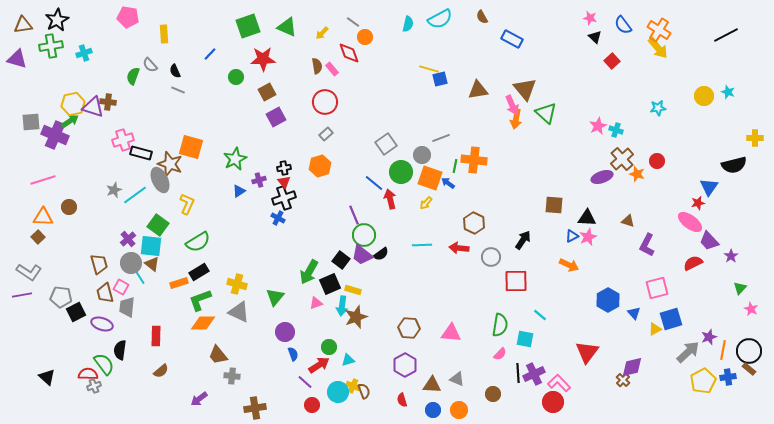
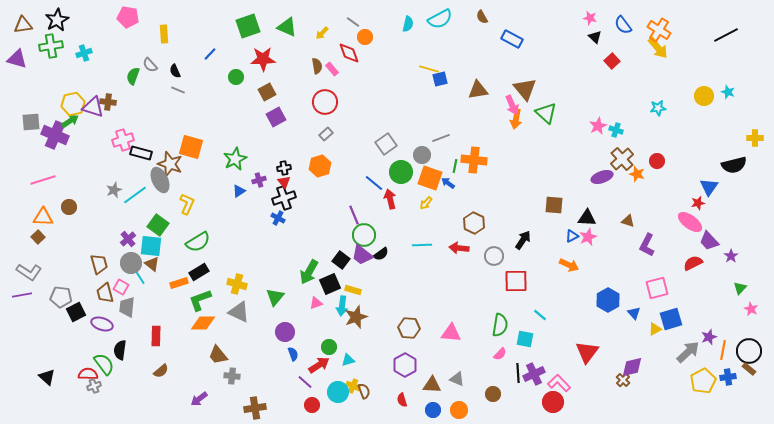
gray circle at (491, 257): moved 3 px right, 1 px up
